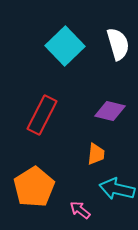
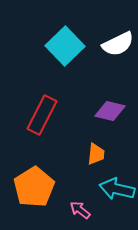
white semicircle: rotated 80 degrees clockwise
